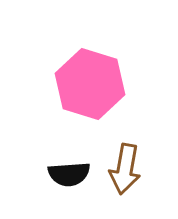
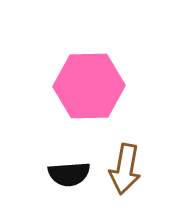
pink hexagon: moved 1 px left, 2 px down; rotated 18 degrees counterclockwise
